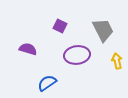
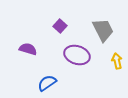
purple square: rotated 16 degrees clockwise
purple ellipse: rotated 25 degrees clockwise
